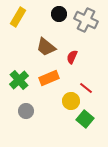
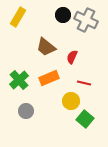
black circle: moved 4 px right, 1 px down
red line: moved 2 px left, 5 px up; rotated 24 degrees counterclockwise
